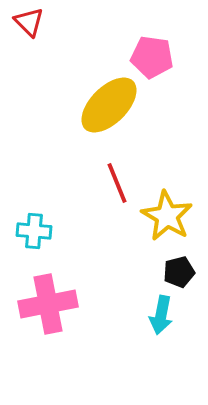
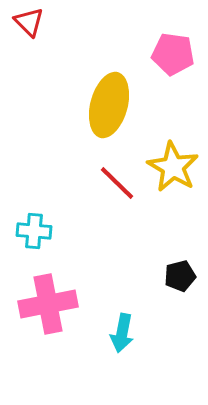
pink pentagon: moved 21 px right, 3 px up
yellow ellipse: rotated 30 degrees counterclockwise
red line: rotated 24 degrees counterclockwise
yellow star: moved 6 px right, 49 px up
black pentagon: moved 1 px right, 4 px down
cyan arrow: moved 39 px left, 18 px down
